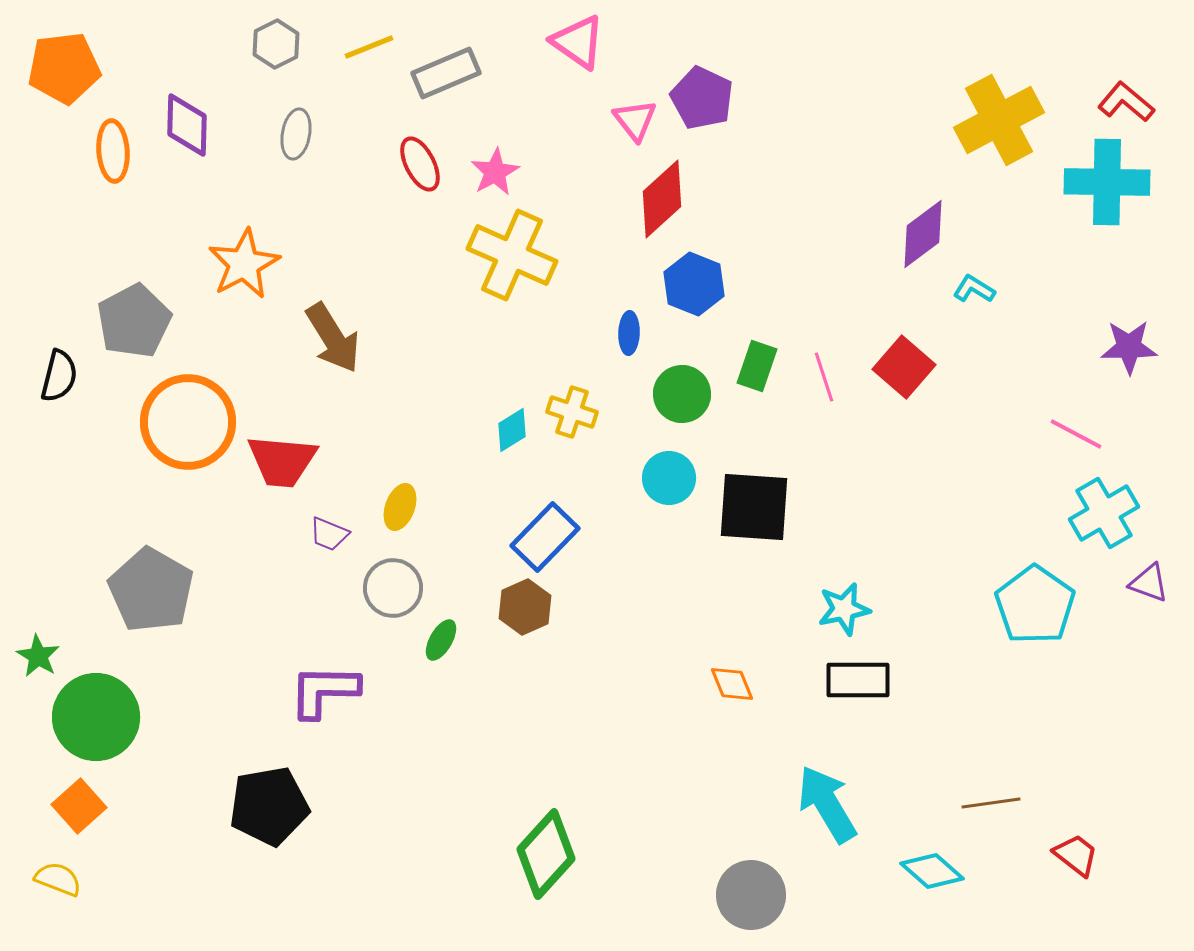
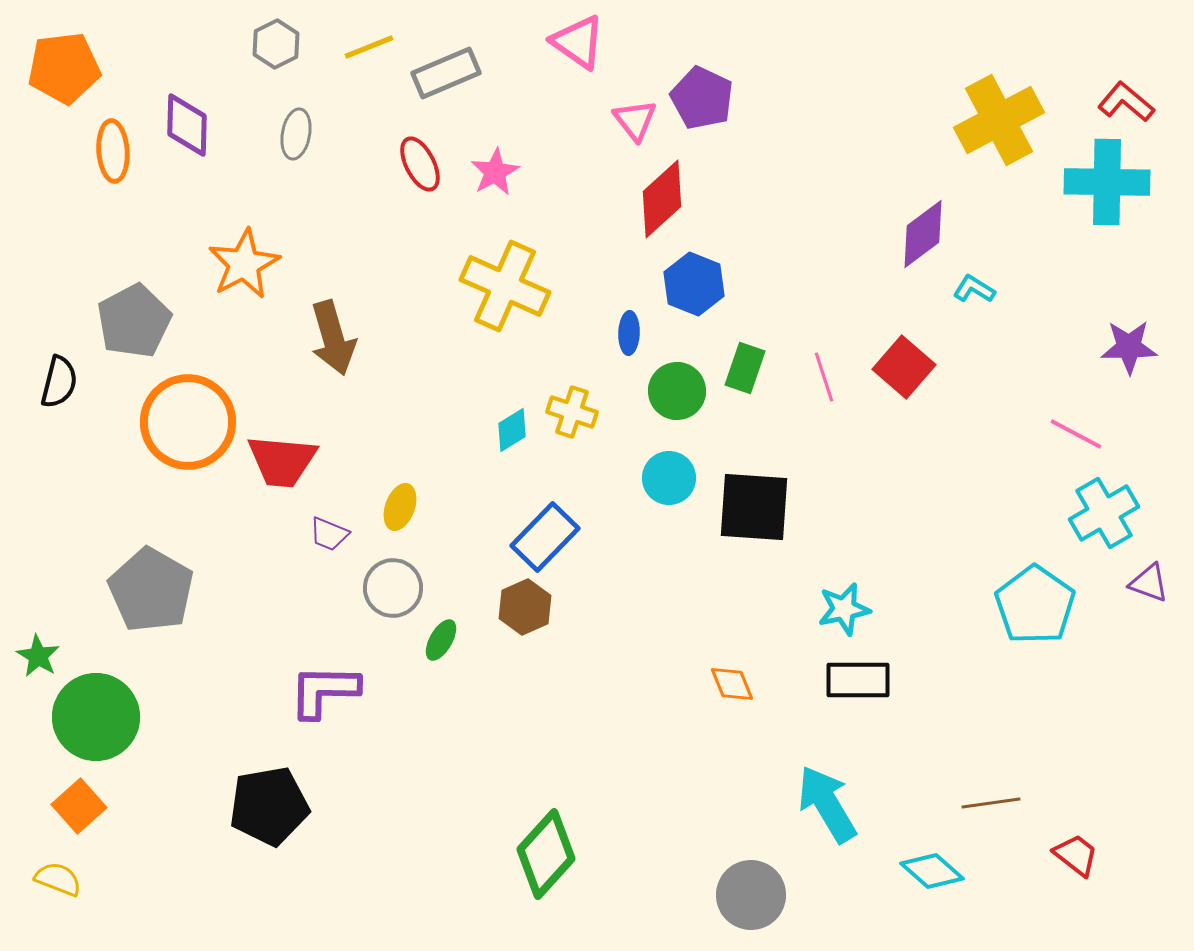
yellow cross at (512, 255): moved 7 px left, 31 px down
brown arrow at (333, 338): rotated 16 degrees clockwise
green rectangle at (757, 366): moved 12 px left, 2 px down
black semicircle at (59, 376): moved 6 px down
green circle at (682, 394): moved 5 px left, 3 px up
